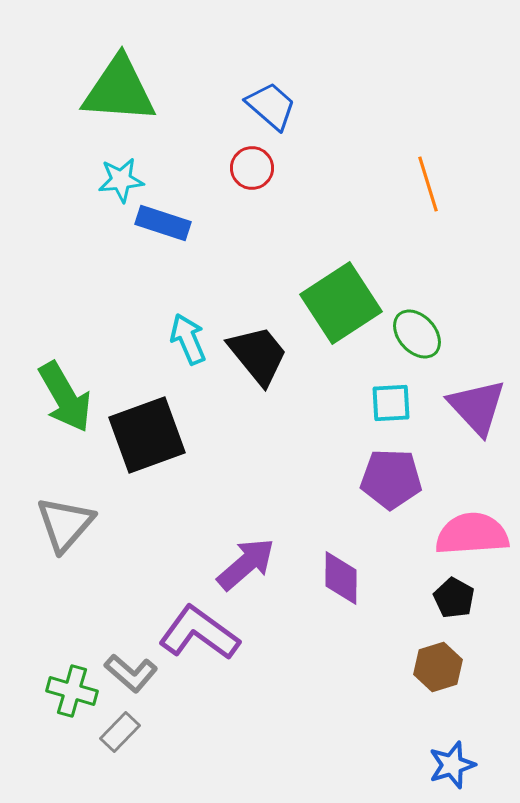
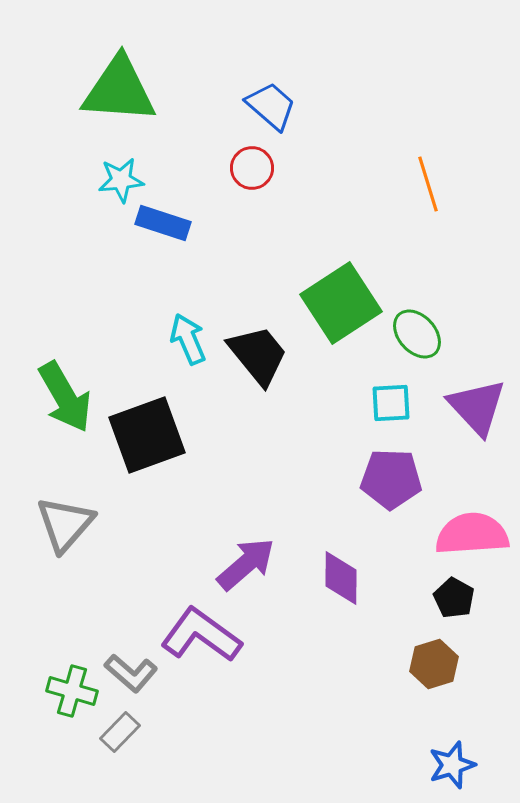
purple L-shape: moved 2 px right, 2 px down
brown hexagon: moved 4 px left, 3 px up
